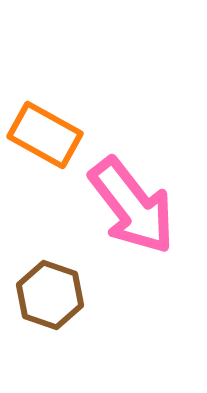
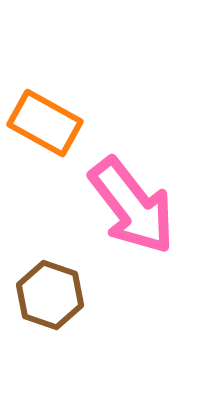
orange rectangle: moved 12 px up
